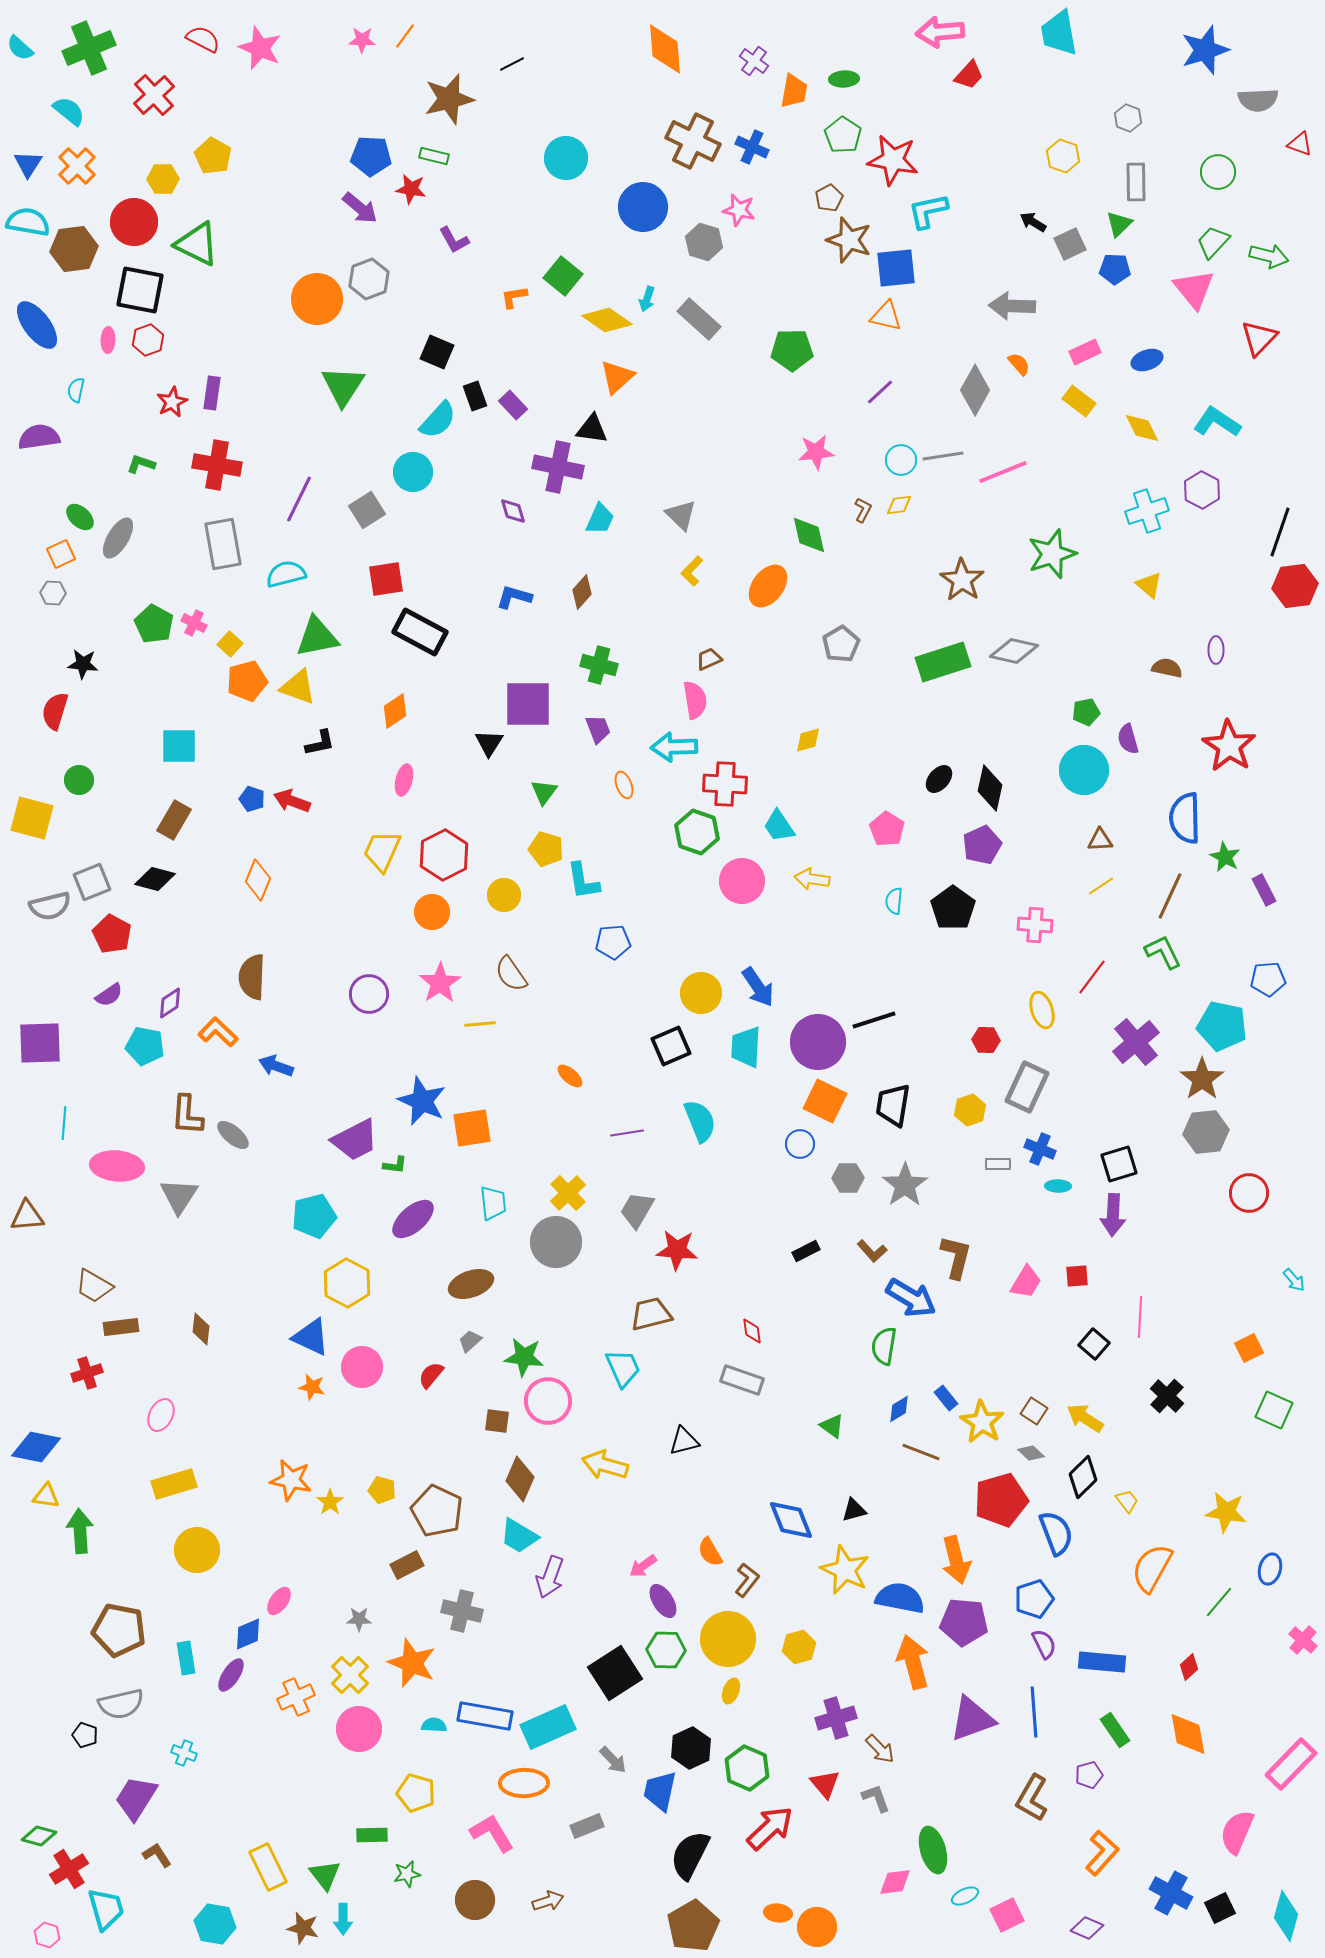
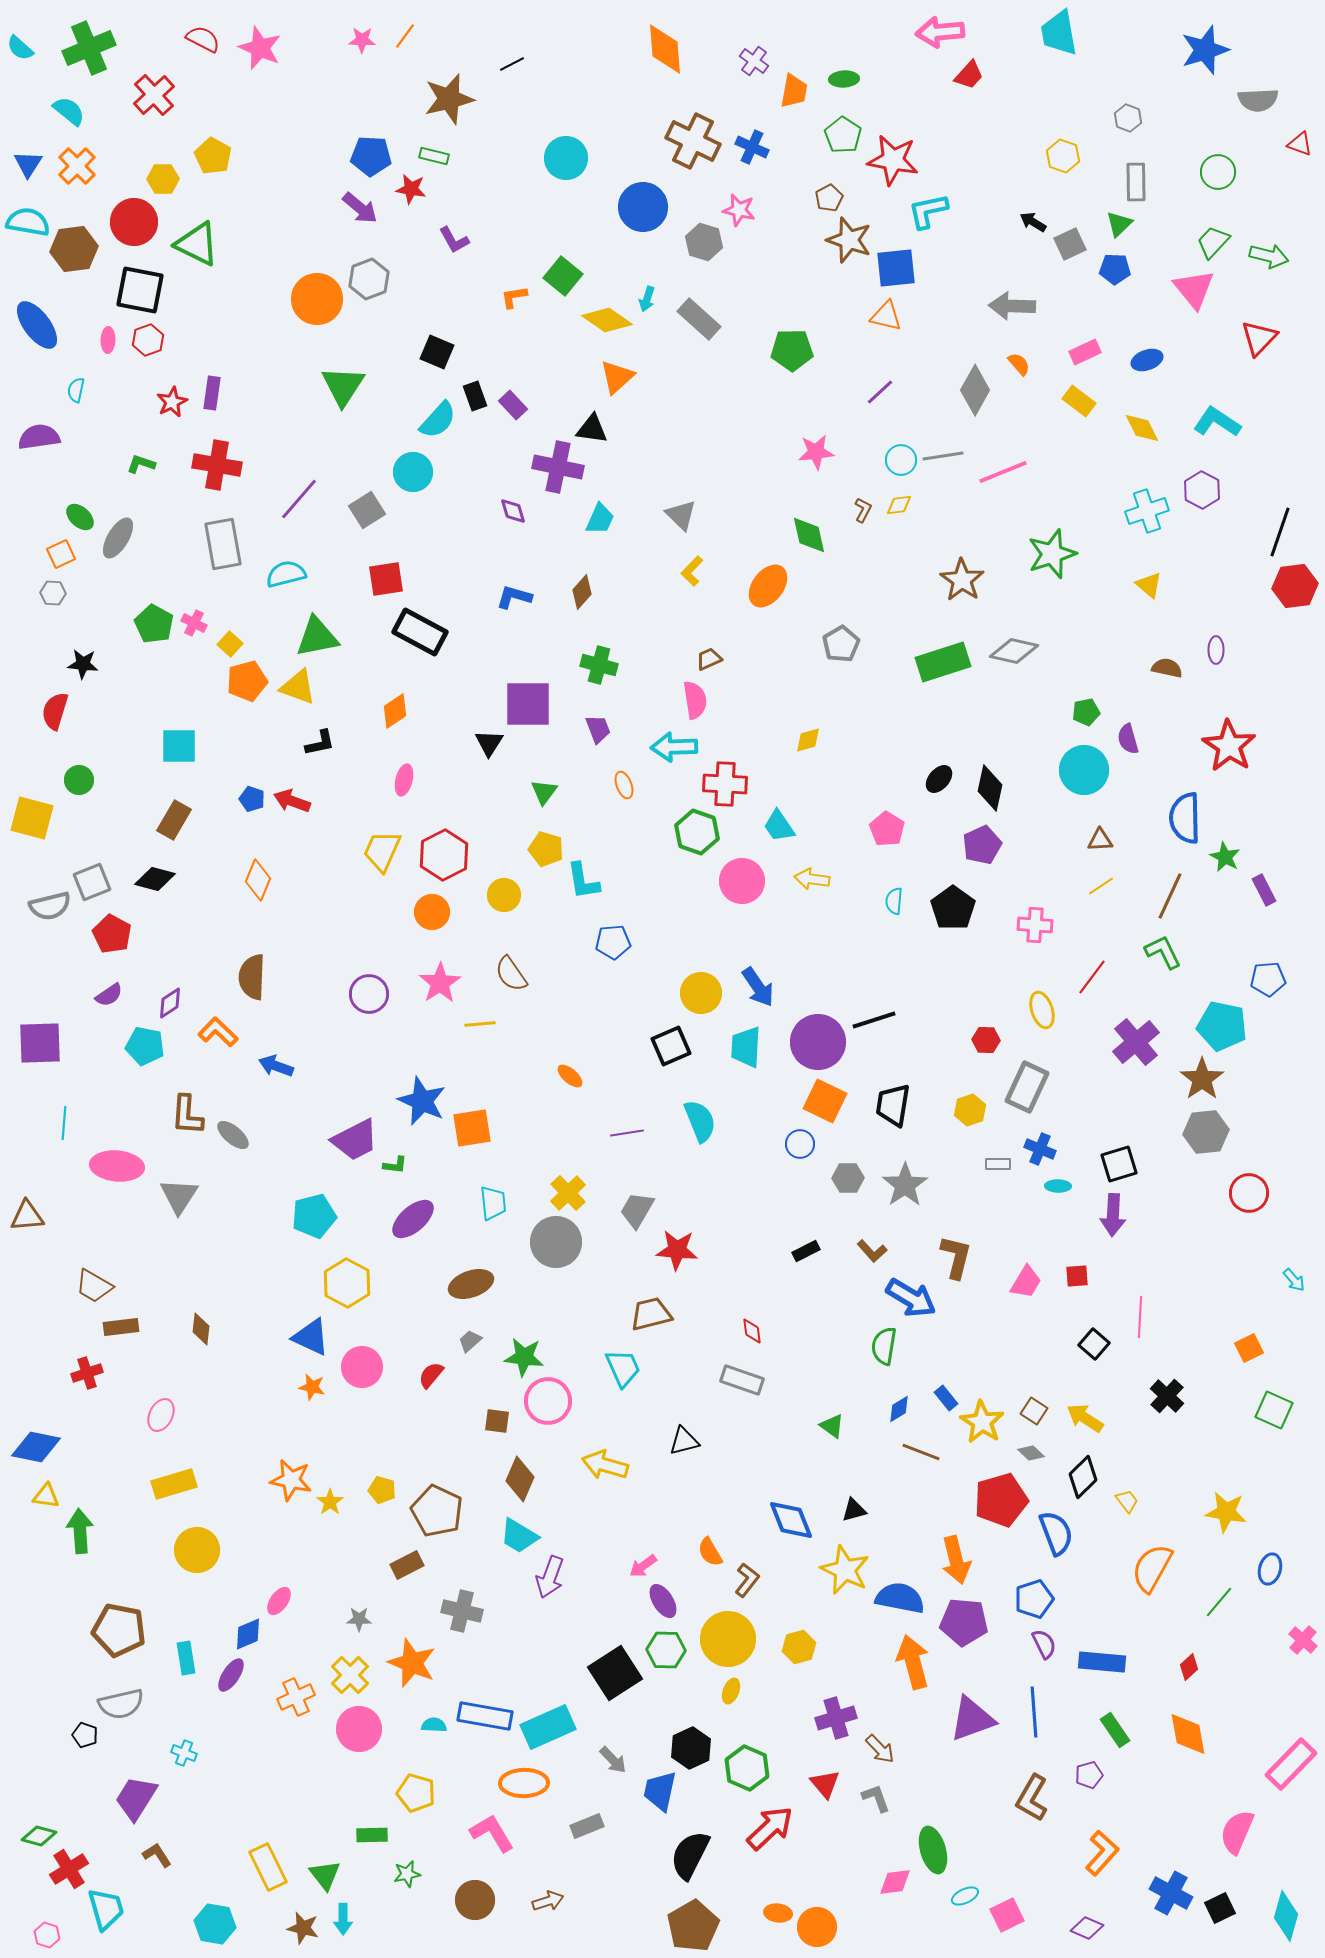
purple line at (299, 499): rotated 15 degrees clockwise
